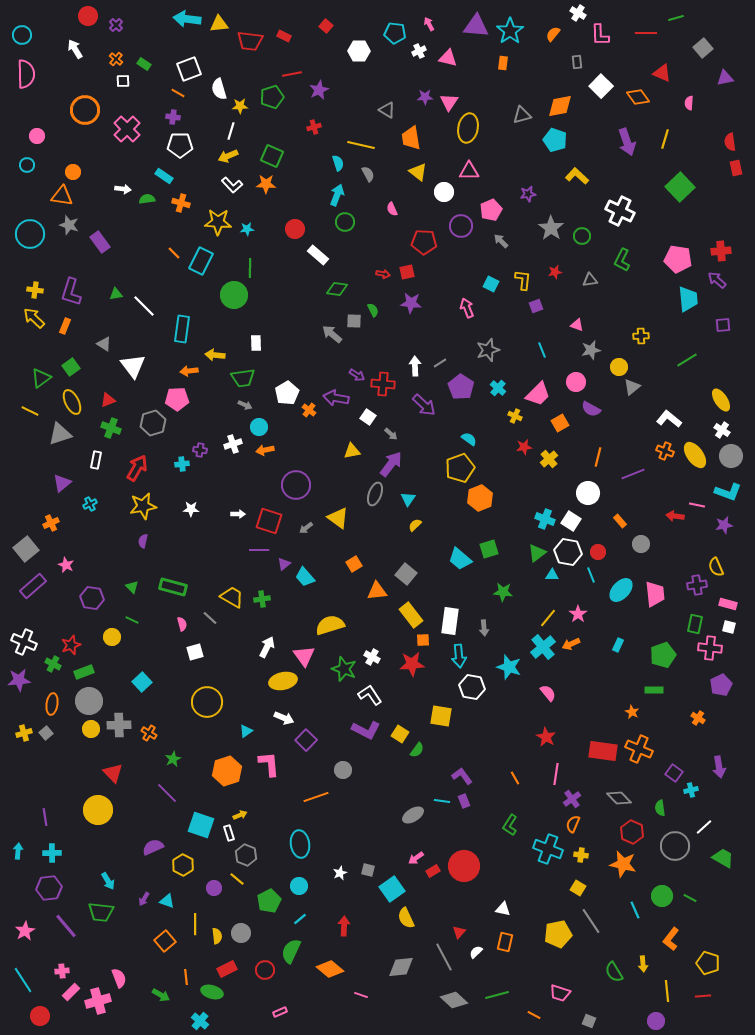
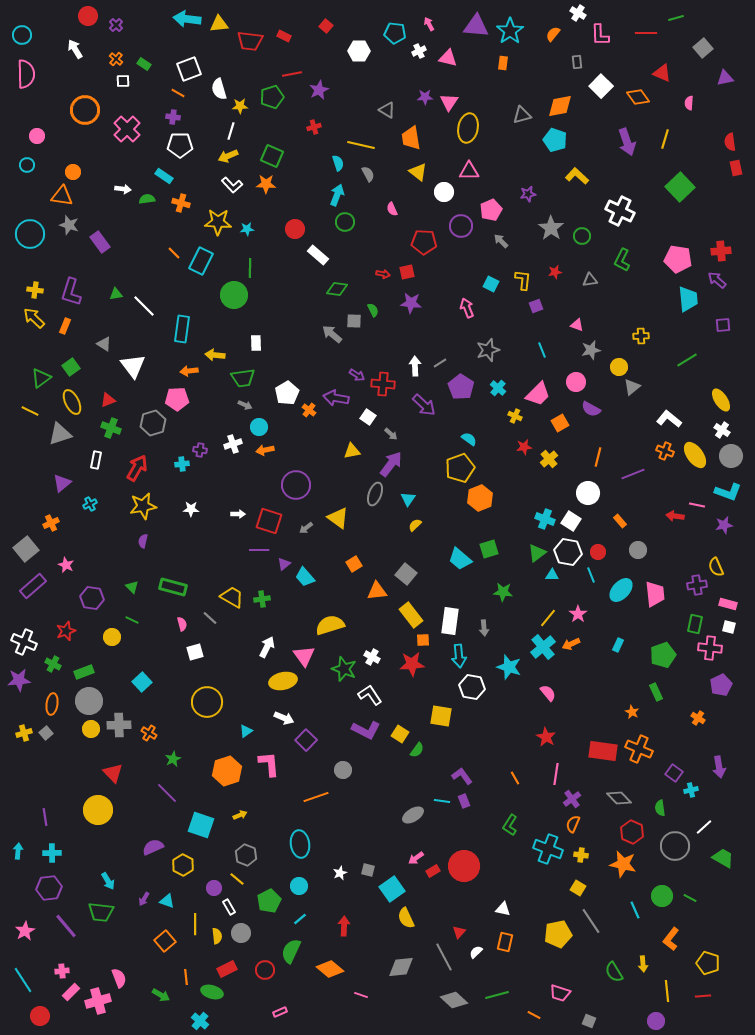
gray circle at (641, 544): moved 3 px left, 6 px down
red star at (71, 645): moved 5 px left, 14 px up
green rectangle at (654, 690): moved 2 px right, 2 px down; rotated 66 degrees clockwise
white rectangle at (229, 833): moved 74 px down; rotated 14 degrees counterclockwise
